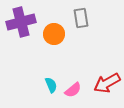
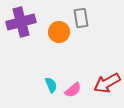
orange circle: moved 5 px right, 2 px up
